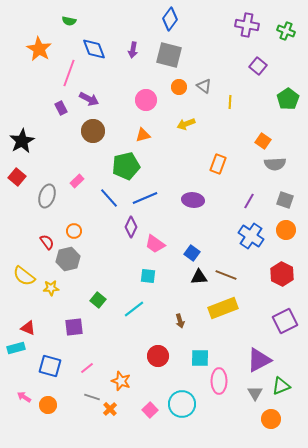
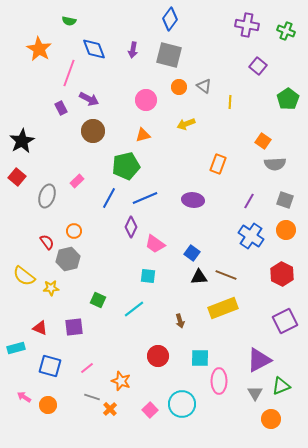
blue line at (109, 198): rotated 70 degrees clockwise
green square at (98, 300): rotated 14 degrees counterclockwise
red triangle at (28, 328): moved 12 px right
